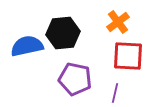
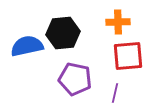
orange cross: rotated 35 degrees clockwise
red square: rotated 8 degrees counterclockwise
